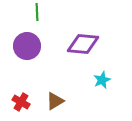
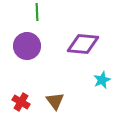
brown triangle: rotated 36 degrees counterclockwise
